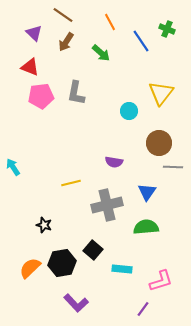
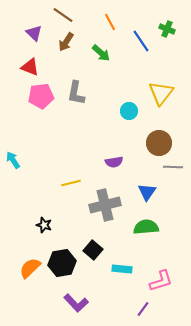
purple semicircle: rotated 18 degrees counterclockwise
cyan arrow: moved 7 px up
gray cross: moved 2 px left
